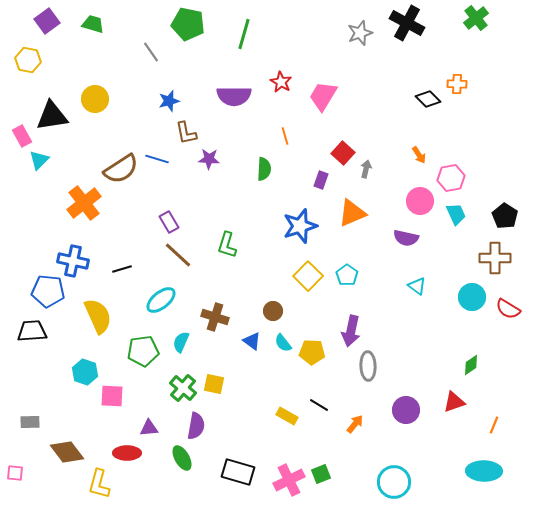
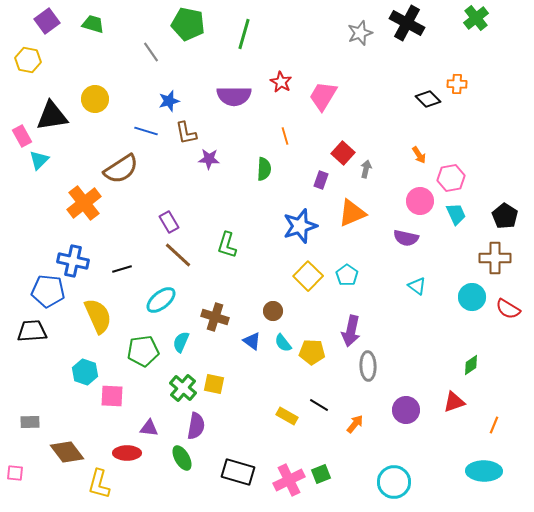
blue line at (157, 159): moved 11 px left, 28 px up
purple triangle at (149, 428): rotated 12 degrees clockwise
